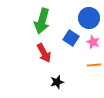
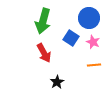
green arrow: moved 1 px right
black star: rotated 16 degrees counterclockwise
